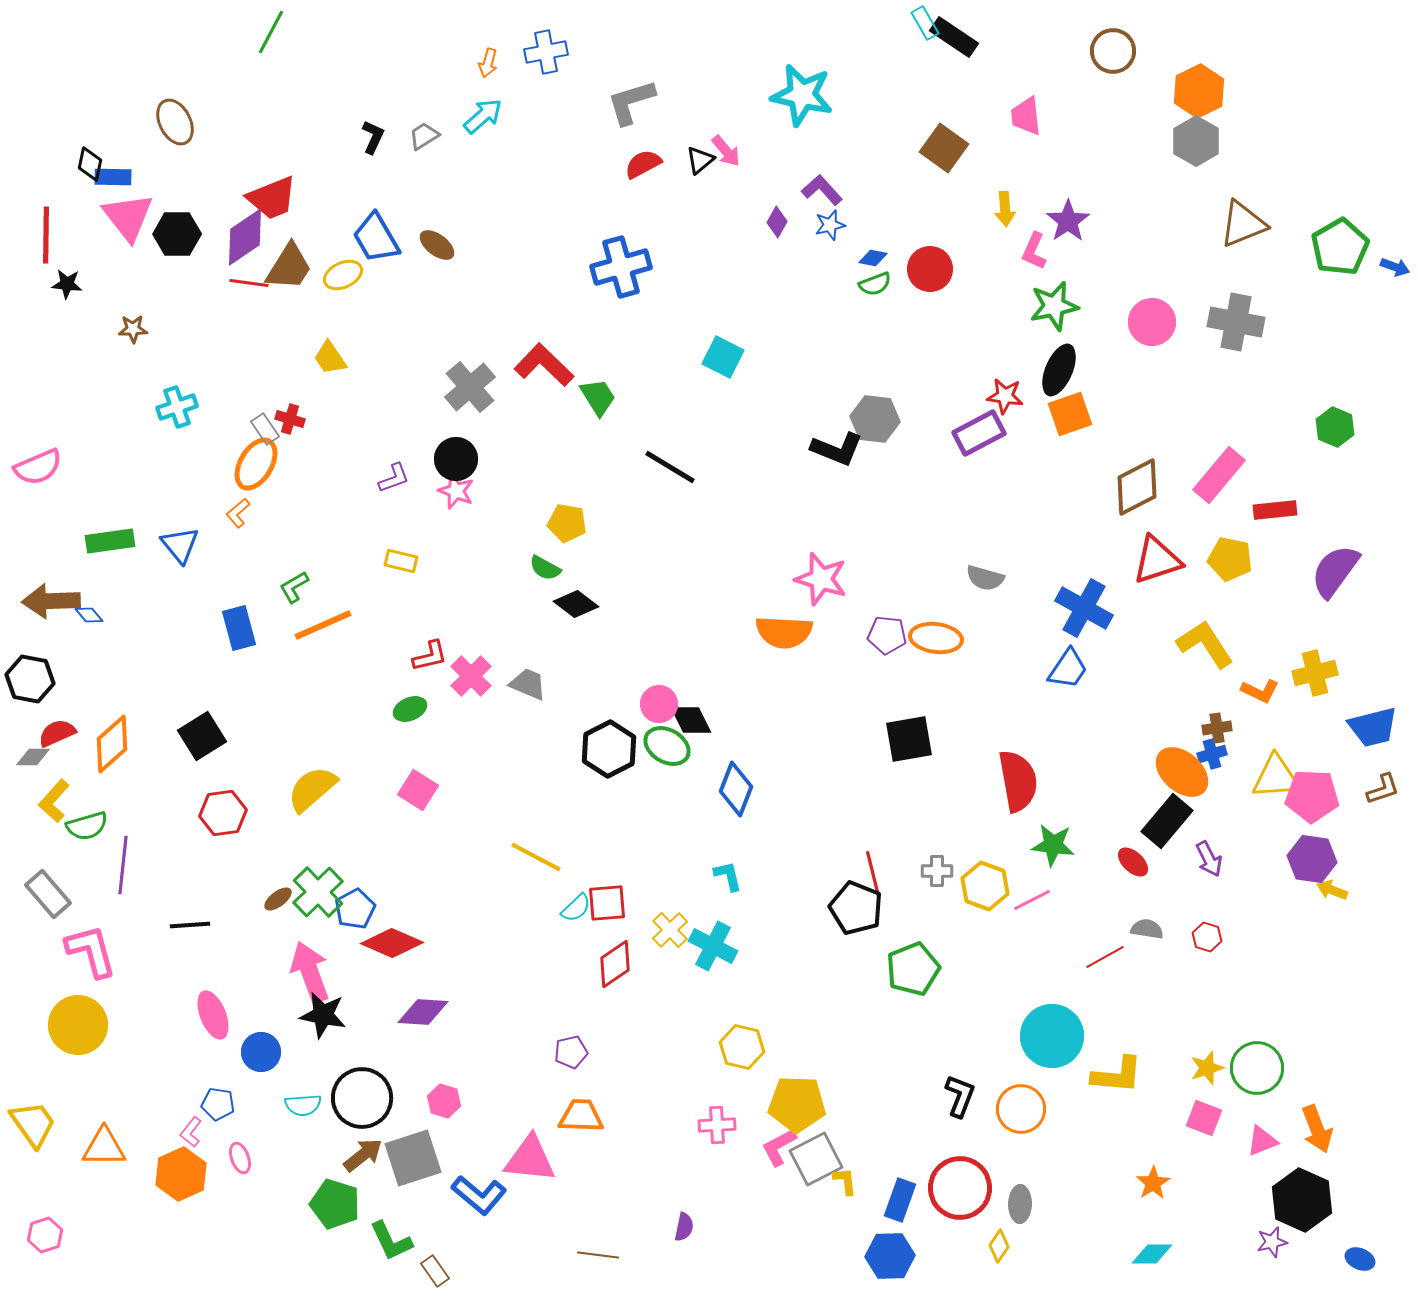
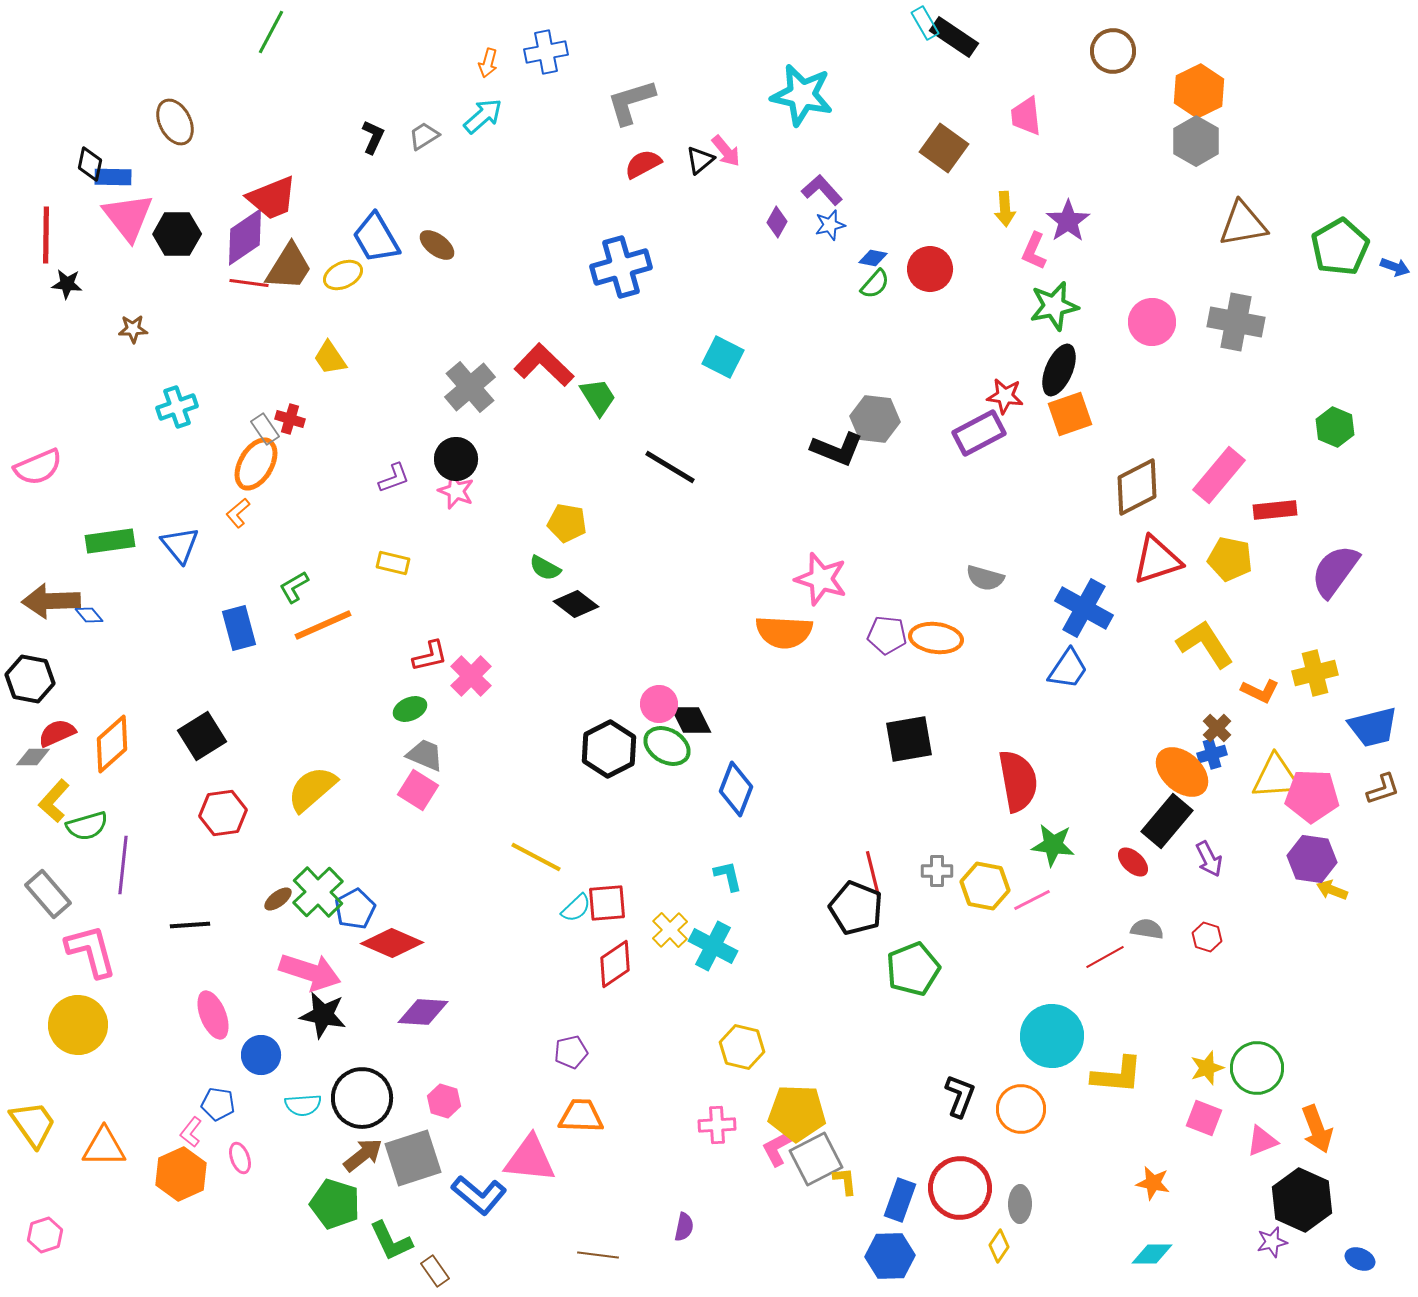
brown triangle at (1243, 224): rotated 12 degrees clockwise
green semicircle at (875, 284): rotated 28 degrees counterclockwise
yellow rectangle at (401, 561): moved 8 px left, 2 px down
gray trapezoid at (528, 684): moved 103 px left, 71 px down
brown cross at (1217, 728): rotated 36 degrees counterclockwise
yellow hexagon at (985, 886): rotated 9 degrees counterclockwise
pink arrow at (310, 972): rotated 128 degrees clockwise
blue circle at (261, 1052): moved 3 px down
yellow pentagon at (797, 1104): moved 9 px down
orange star at (1153, 1183): rotated 28 degrees counterclockwise
